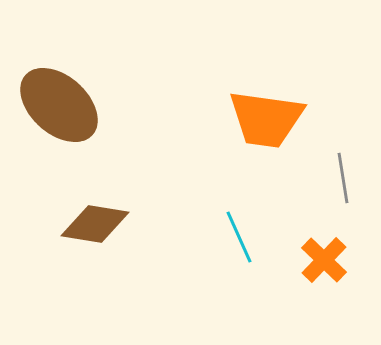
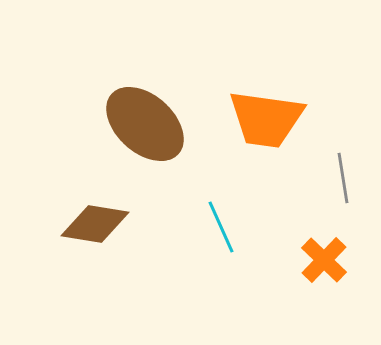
brown ellipse: moved 86 px right, 19 px down
cyan line: moved 18 px left, 10 px up
